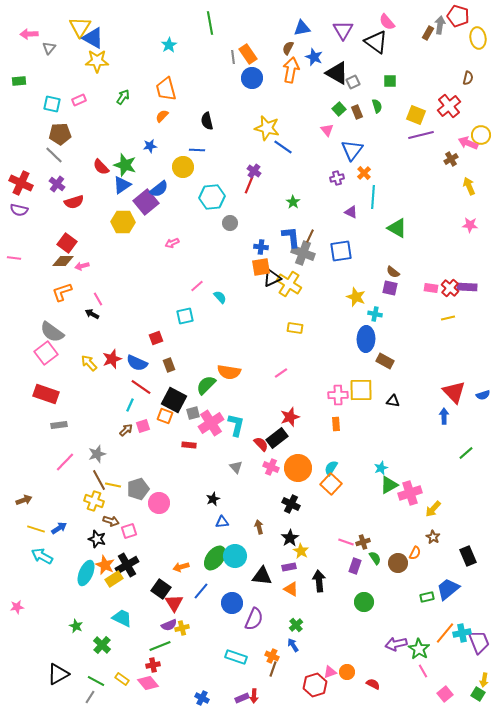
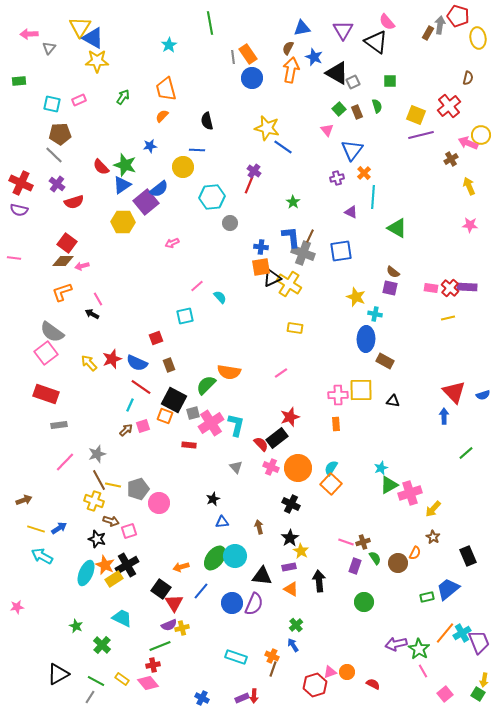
purple semicircle at (254, 619): moved 15 px up
cyan cross at (462, 633): rotated 18 degrees counterclockwise
